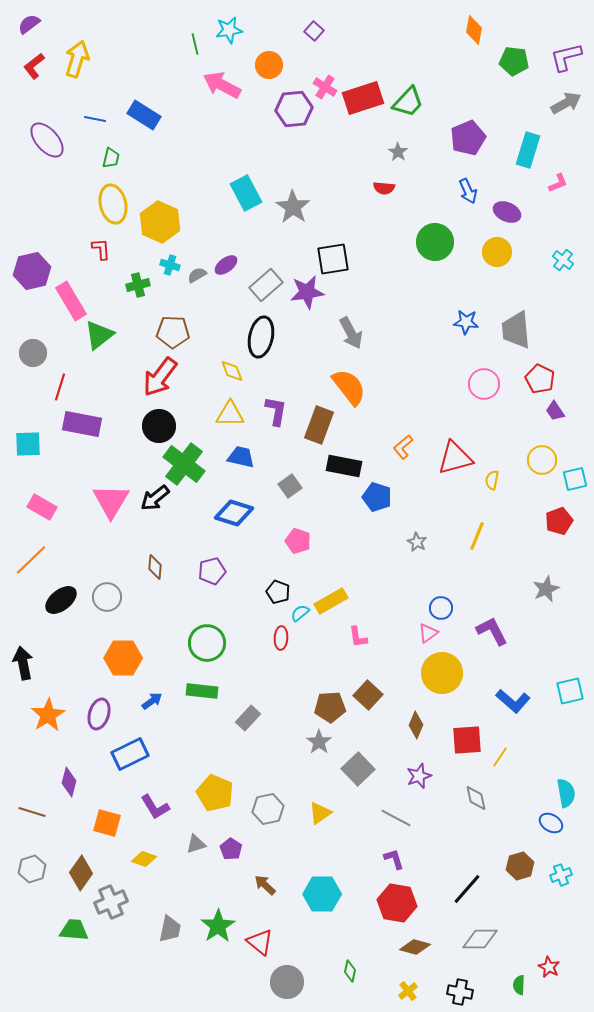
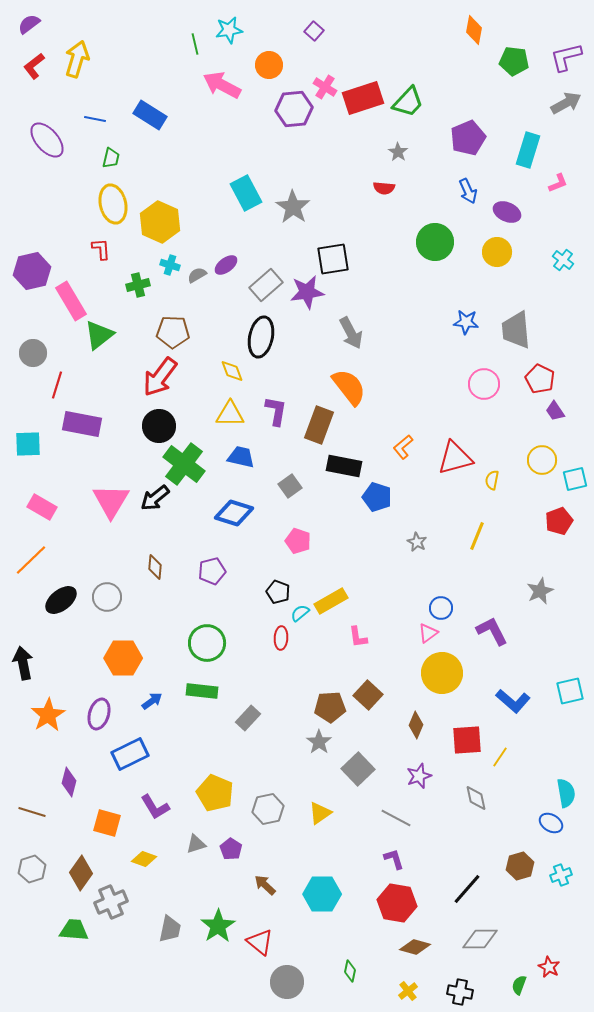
blue rectangle at (144, 115): moved 6 px right
red line at (60, 387): moved 3 px left, 2 px up
gray star at (546, 589): moved 6 px left, 2 px down
green semicircle at (519, 985): rotated 18 degrees clockwise
